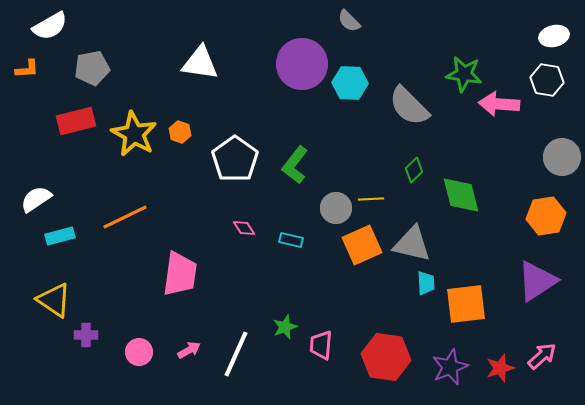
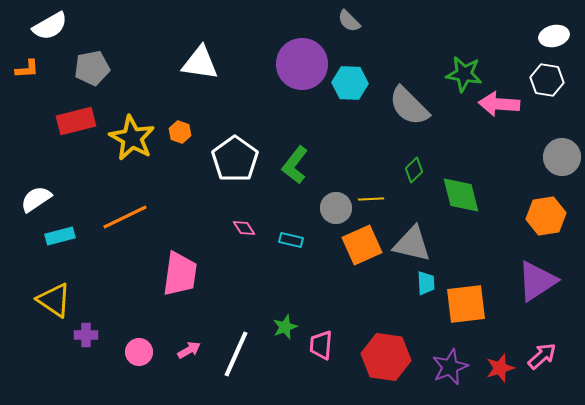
yellow star at (134, 134): moved 2 px left, 4 px down
